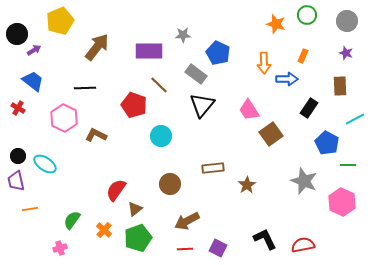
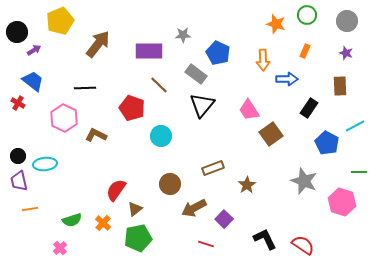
black circle at (17, 34): moved 2 px up
brown arrow at (97, 47): moved 1 px right, 3 px up
orange rectangle at (303, 56): moved 2 px right, 5 px up
orange arrow at (264, 63): moved 1 px left, 3 px up
red pentagon at (134, 105): moved 2 px left, 3 px down
red cross at (18, 108): moved 5 px up
cyan line at (355, 119): moved 7 px down
cyan ellipse at (45, 164): rotated 40 degrees counterclockwise
green line at (348, 165): moved 11 px right, 7 px down
brown rectangle at (213, 168): rotated 15 degrees counterclockwise
purple trapezoid at (16, 181): moved 3 px right
pink hexagon at (342, 202): rotated 8 degrees counterclockwise
green semicircle at (72, 220): rotated 144 degrees counterclockwise
brown arrow at (187, 221): moved 7 px right, 13 px up
orange cross at (104, 230): moved 1 px left, 7 px up
green pentagon at (138, 238): rotated 8 degrees clockwise
red semicircle at (303, 245): rotated 45 degrees clockwise
pink cross at (60, 248): rotated 24 degrees counterclockwise
purple square at (218, 248): moved 6 px right, 29 px up; rotated 18 degrees clockwise
red line at (185, 249): moved 21 px right, 5 px up; rotated 21 degrees clockwise
